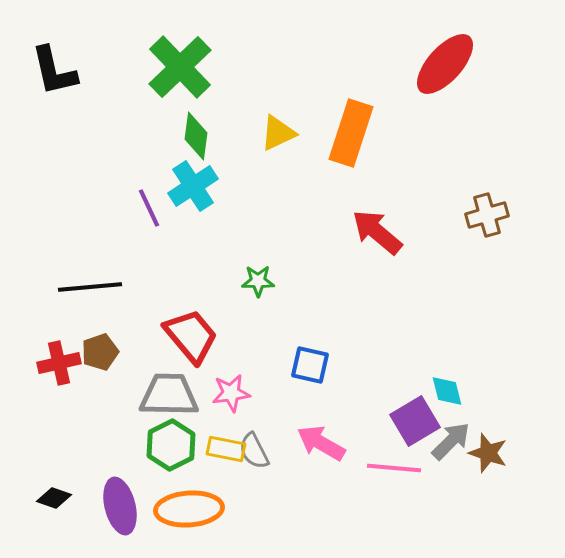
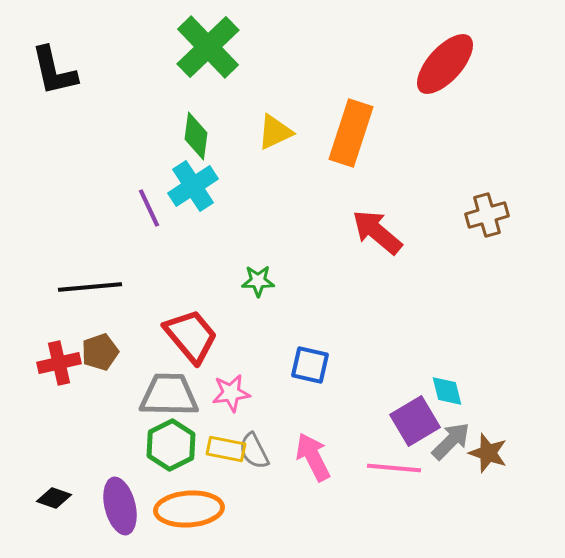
green cross: moved 28 px right, 20 px up
yellow triangle: moved 3 px left, 1 px up
pink arrow: moved 8 px left, 14 px down; rotated 33 degrees clockwise
